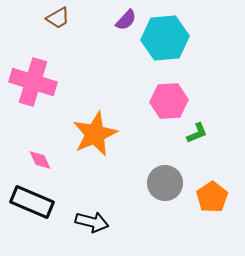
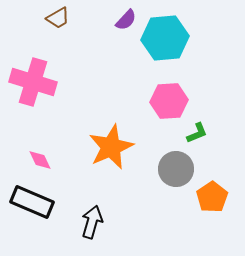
orange star: moved 16 px right, 13 px down
gray circle: moved 11 px right, 14 px up
black arrow: rotated 88 degrees counterclockwise
